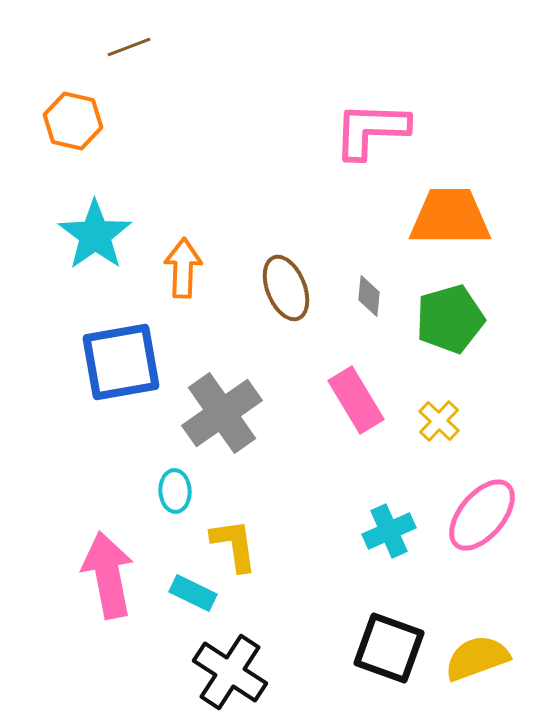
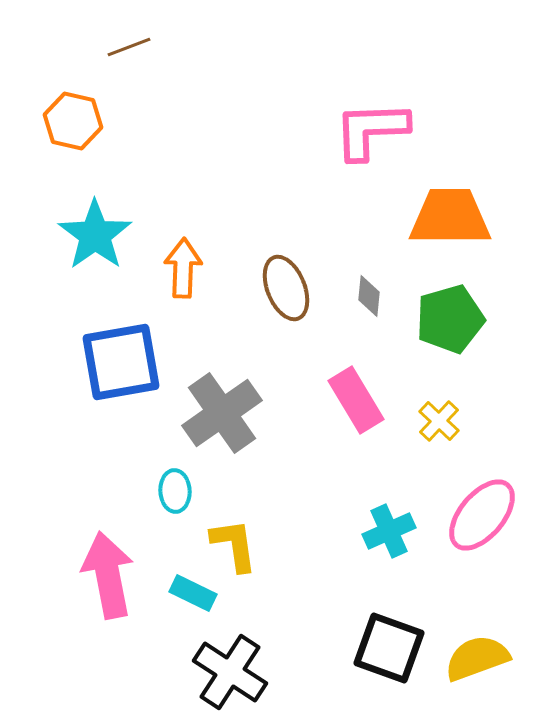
pink L-shape: rotated 4 degrees counterclockwise
